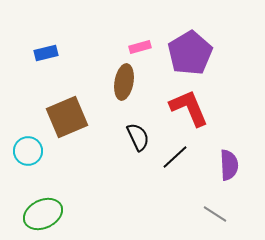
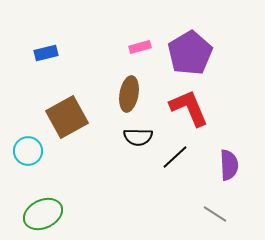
brown ellipse: moved 5 px right, 12 px down
brown square: rotated 6 degrees counterclockwise
black semicircle: rotated 116 degrees clockwise
